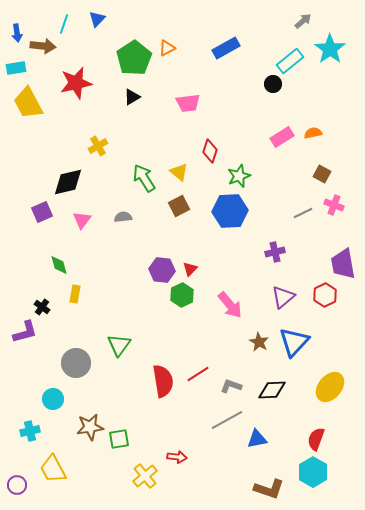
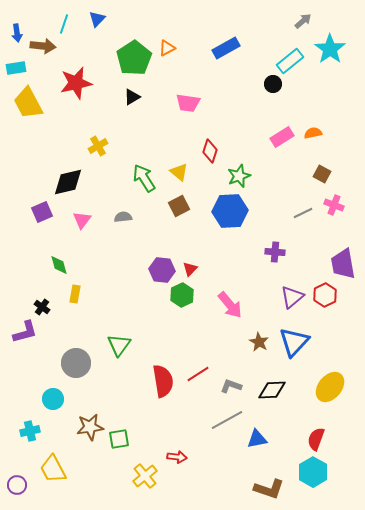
pink trapezoid at (188, 103): rotated 15 degrees clockwise
purple cross at (275, 252): rotated 18 degrees clockwise
purple triangle at (283, 297): moved 9 px right
